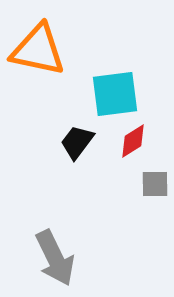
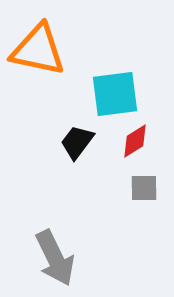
red diamond: moved 2 px right
gray square: moved 11 px left, 4 px down
